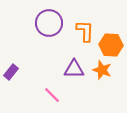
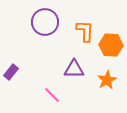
purple circle: moved 4 px left, 1 px up
orange star: moved 5 px right, 10 px down; rotated 24 degrees clockwise
